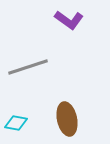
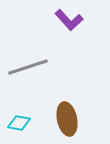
purple L-shape: rotated 12 degrees clockwise
cyan diamond: moved 3 px right
